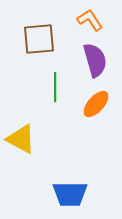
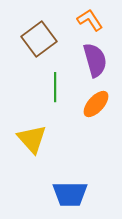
brown square: rotated 32 degrees counterclockwise
yellow triangle: moved 11 px right; rotated 20 degrees clockwise
